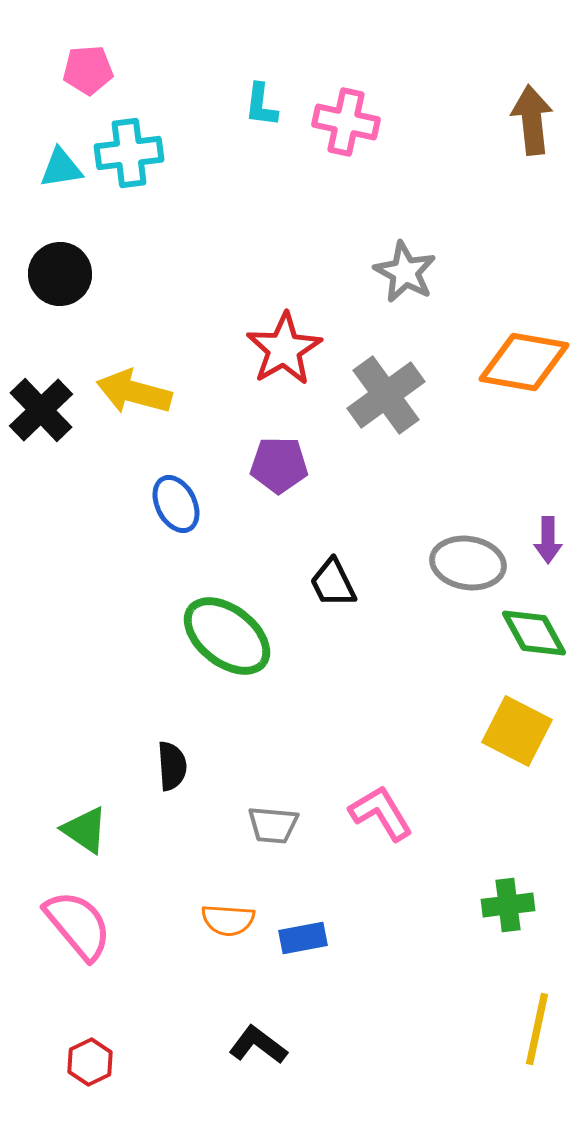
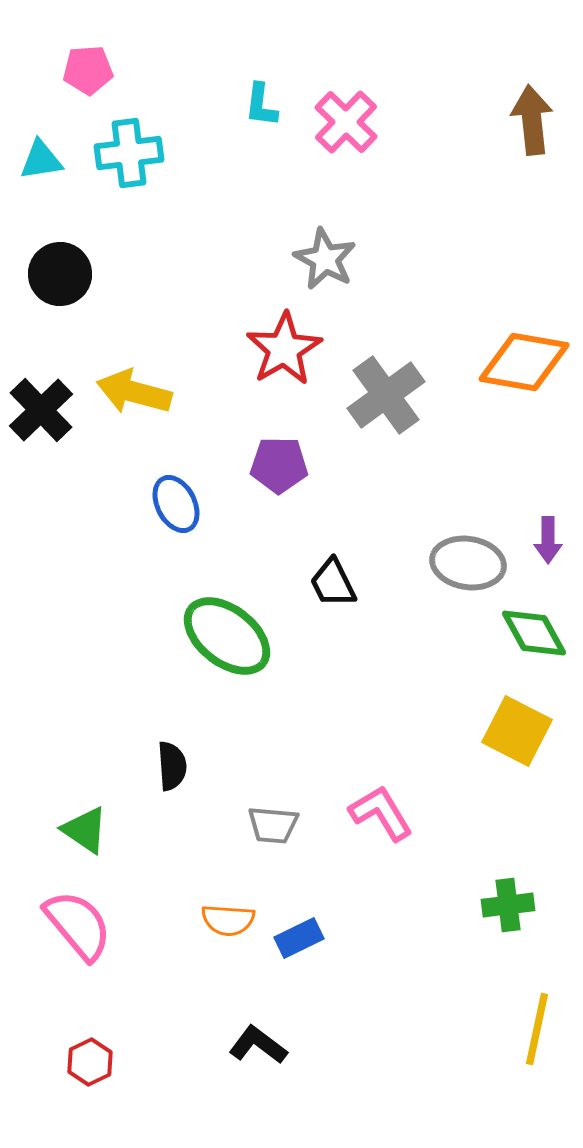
pink cross: rotated 32 degrees clockwise
cyan triangle: moved 20 px left, 8 px up
gray star: moved 80 px left, 13 px up
blue rectangle: moved 4 px left; rotated 15 degrees counterclockwise
